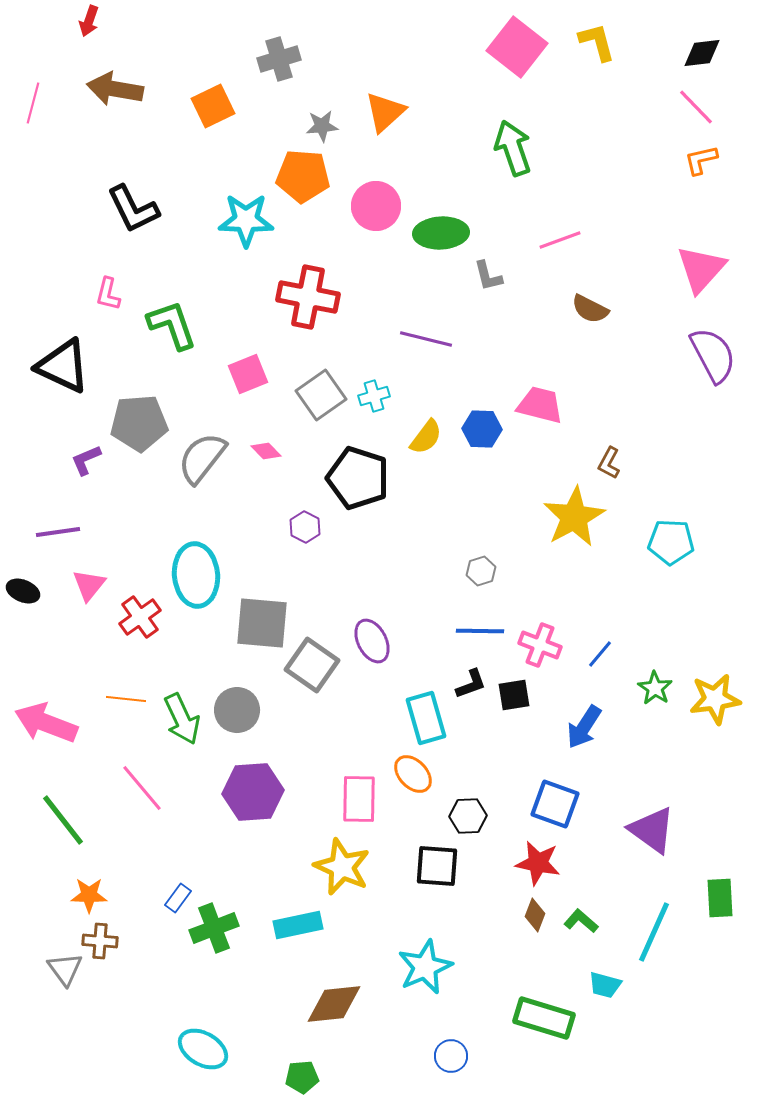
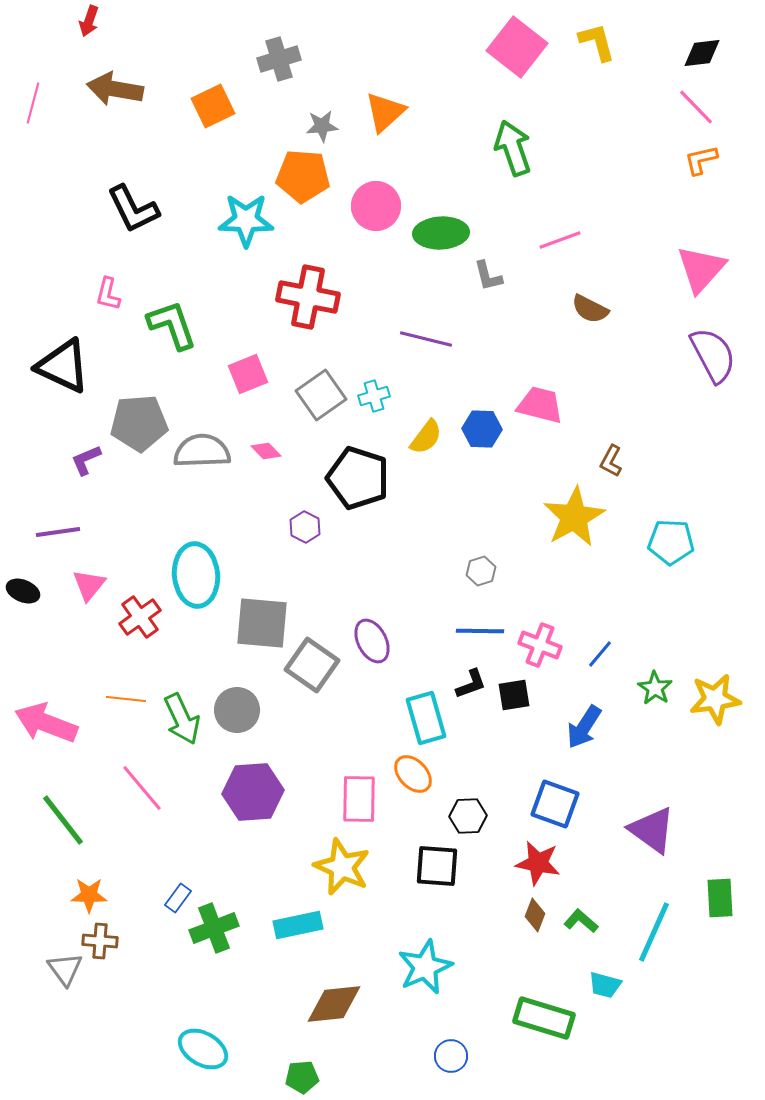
gray semicircle at (202, 458): moved 7 px up; rotated 50 degrees clockwise
brown L-shape at (609, 463): moved 2 px right, 2 px up
